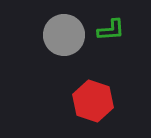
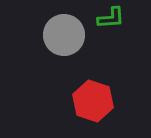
green L-shape: moved 12 px up
